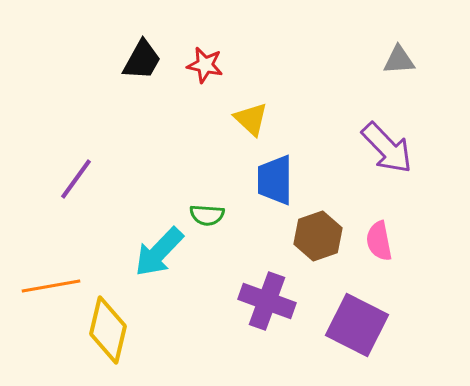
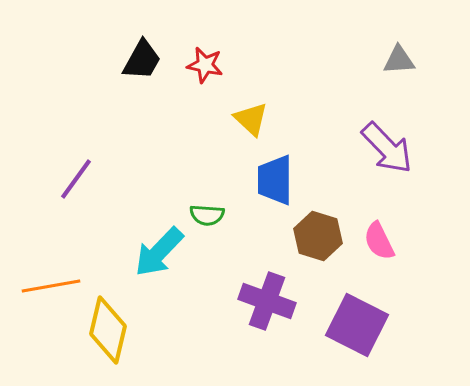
brown hexagon: rotated 24 degrees counterclockwise
pink semicircle: rotated 15 degrees counterclockwise
